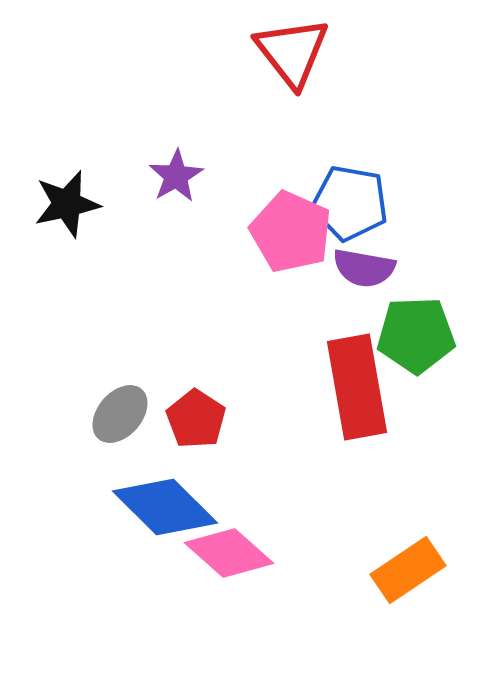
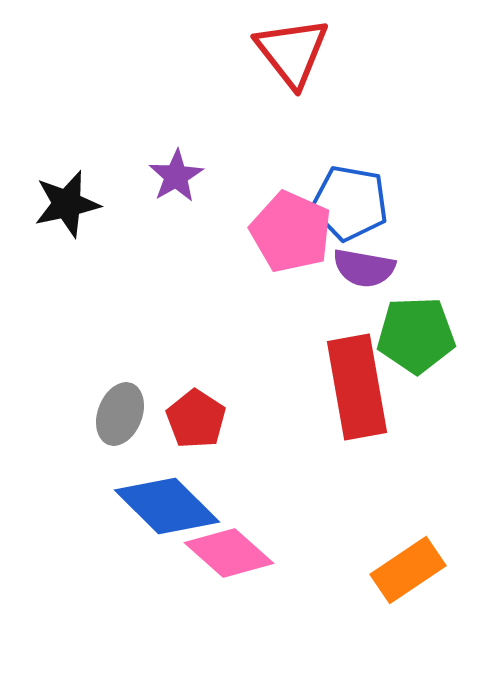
gray ellipse: rotated 20 degrees counterclockwise
blue diamond: moved 2 px right, 1 px up
